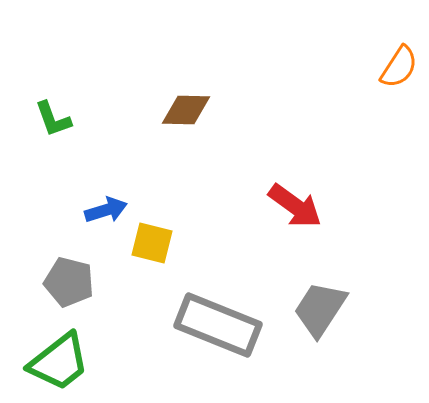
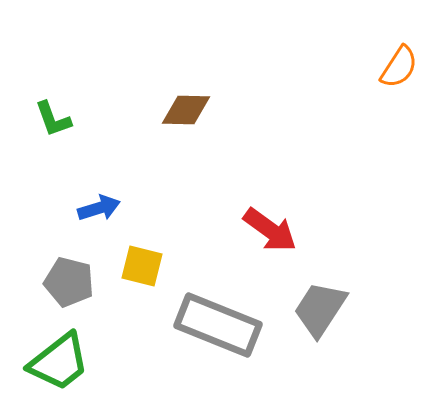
red arrow: moved 25 px left, 24 px down
blue arrow: moved 7 px left, 2 px up
yellow square: moved 10 px left, 23 px down
